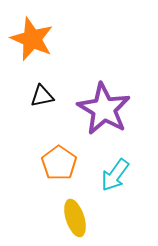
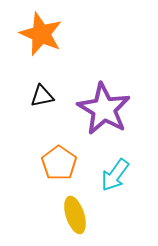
orange star: moved 9 px right, 5 px up
yellow ellipse: moved 3 px up
